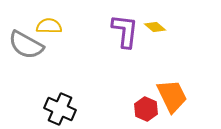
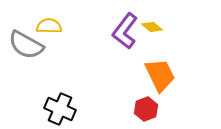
yellow diamond: moved 3 px left
purple L-shape: rotated 150 degrees counterclockwise
orange trapezoid: moved 12 px left, 21 px up
red hexagon: rotated 15 degrees clockwise
